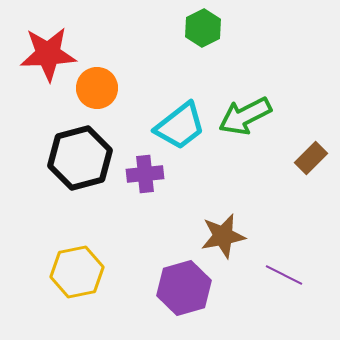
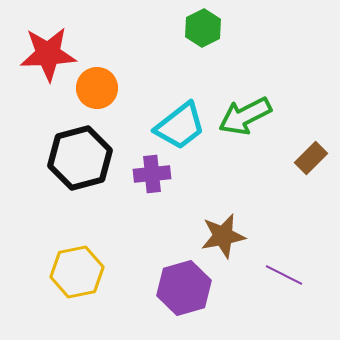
purple cross: moved 7 px right
